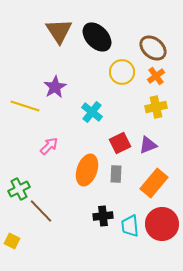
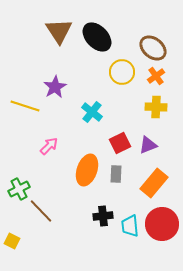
yellow cross: rotated 15 degrees clockwise
